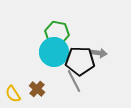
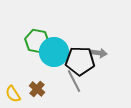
green hexagon: moved 20 px left, 8 px down
